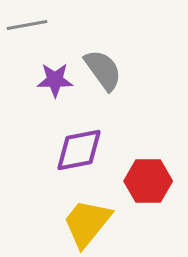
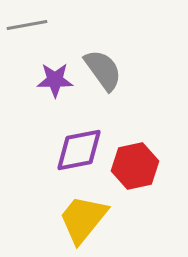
red hexagon: moved 13 px left, 15 px up; rotated 12 degrees counterclockwise
yellow trapezoid: moved 4 px left, 4 px up
